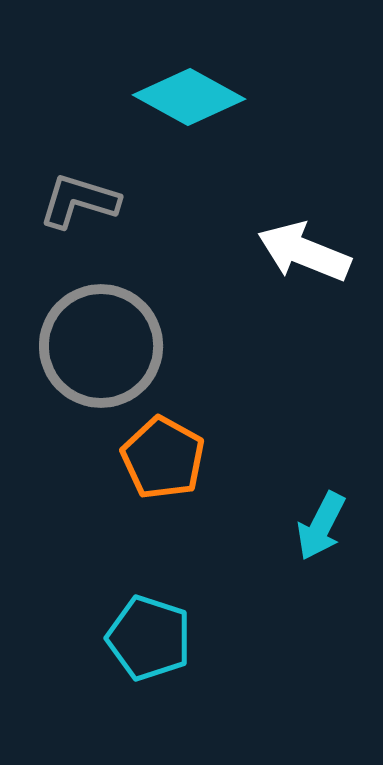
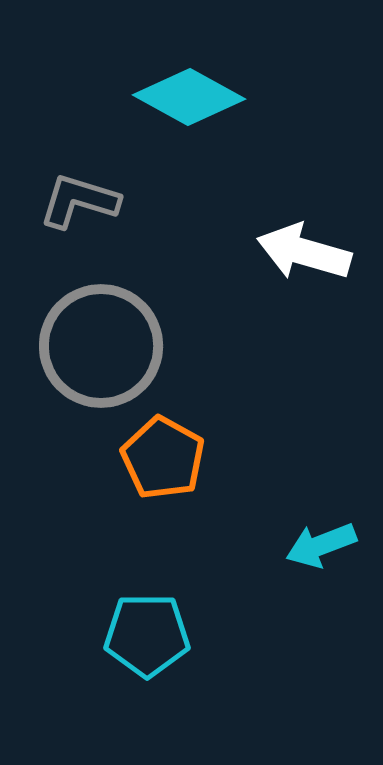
white arrow: rotated 6 degrees counterclockwise
cyan arrow: moved 19 px down; rotated 42 degrees clockwise
cyan pentagon: moved 2 px left, 3 px up; rotated 18 degrees counterclockwise
